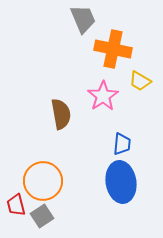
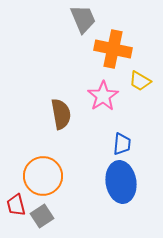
orange circle: moved 5 px up
